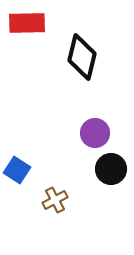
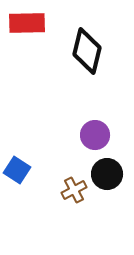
black diamond: moved 5 px right, 6 px up
purple circle: moved 2 px down
black circle: moved 4 px left, 5 px down
brown cross: moved 19 px right, 10 px up
